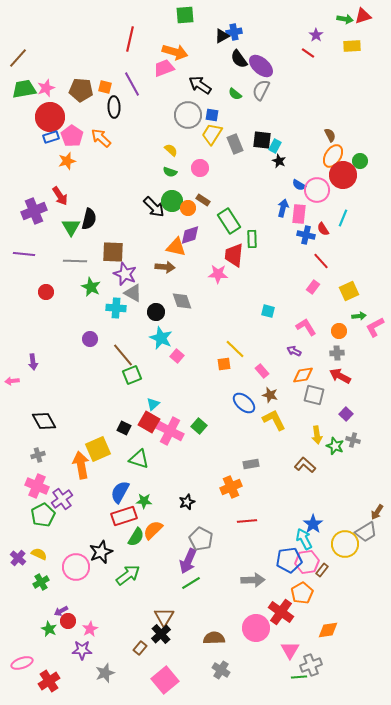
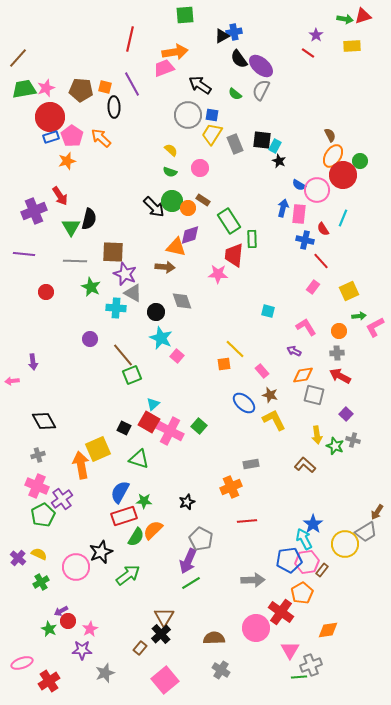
orange arrow at (175, 52): rotated 25 degrees counterclockwise
blue cross at (306, 235): moved 1 px left, 5 px down
